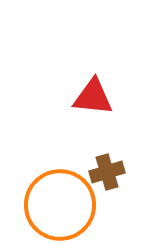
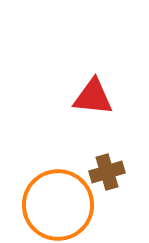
orange circle: moved 2 px left
